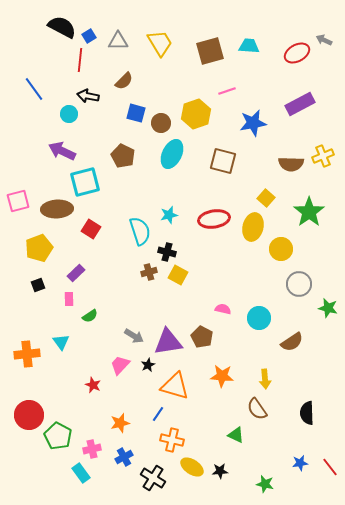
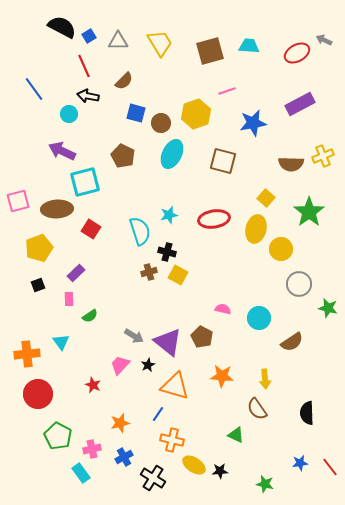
red line at (80, 60): moved 4 px right, 6 px down; rotated 30 degrees counterclockwise
yellow ellipse at (253, 227): moved 3 px right, 2 px down
purple triangle at (168, 342): rotated 48 degrees clockwise
red circle at (29, 415): moved 9 px right, 21 px up
yellow ellipse at (192, 467): moved 2 px right, 2 px up
